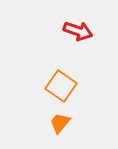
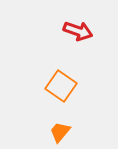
orange trapezoid: moved 9 px down
